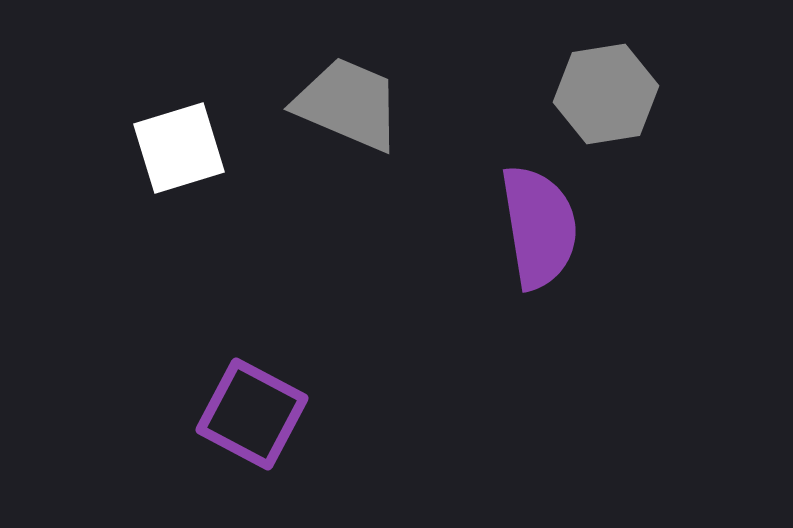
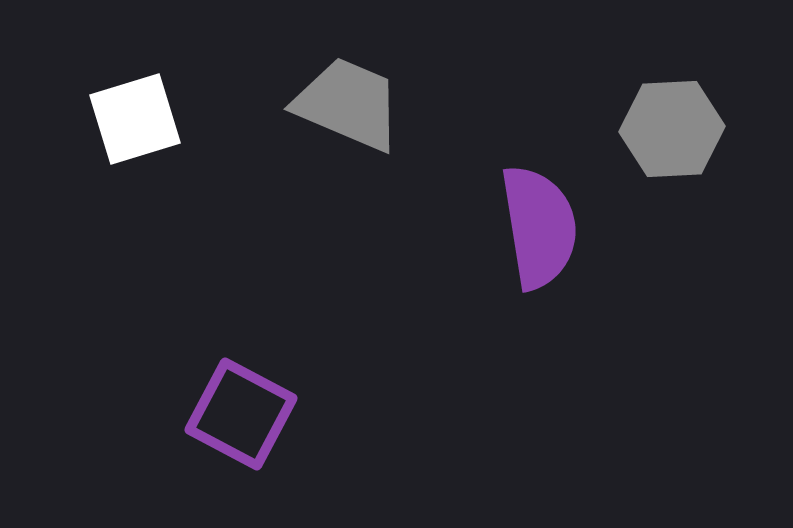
gray hexagon: moved 66 px right, 35 px down; rotated 6 degrees clockwise
white square: moved 44 px left, 29 px up
purple square: moved 11 px left
